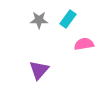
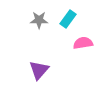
pink semicircle: moved 1 px left, 1 px up
